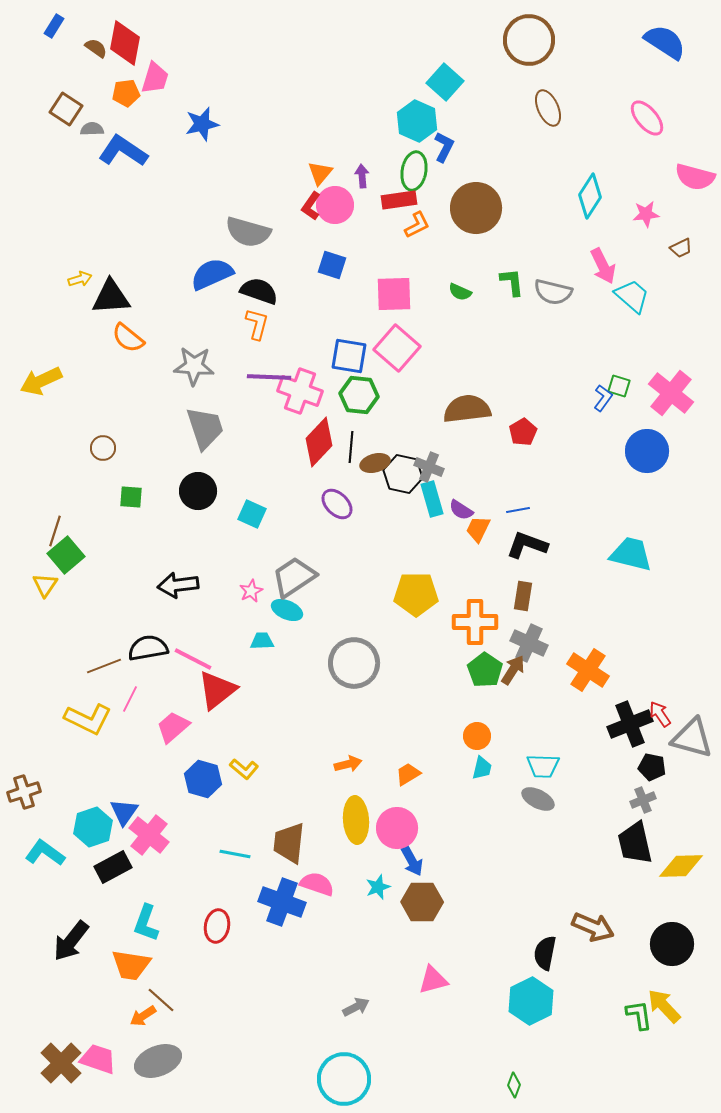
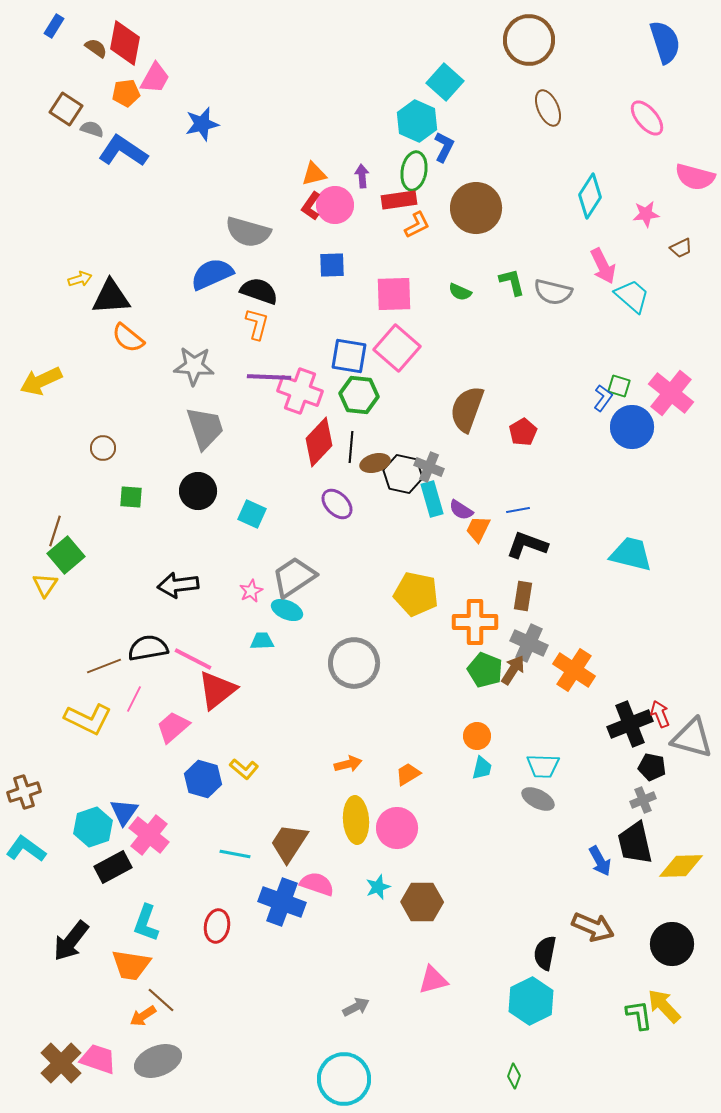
blue semicircle at (665, 42): rotated 39 degrees clockwise
pink trapezoid at (155, 78): rotated 12 degrees clockwise
gray semicircle at (92, 129): rotated 20 degrees clockwise
orange triangle at (320, 173): moved 6 px left, 1 px down; rotated 36 degrees clockwise
blue square at (332, 265): rotated 20 degrees counterclockwise
green L-shape at (512, 282): rotated 8 degrees counterclockwise
brown semicircle at (467, 409): rotated 63 degrees counterclockwise
blue circle at (647, 451): moved 15 px left, 24 px up
yellow pentagon at (416, 594): rotated 12 degrees clockwise
green pentagon at (485, 670): rotated 12 degrees counterclockwise
orange cross at (588, 670): moved 14 px left
pink line at (130, 699): moved 4 px right
red arrow at (660, 714): rotated 12 degrees clockwise
brown trapezoid at (289, 843): rotated 27 degrees clockwise
cyan L-shape at (45, 853): moved 19 px left, 4 px up
blue arrow at (412, 861): moved 188 px right
green diamond at (514, 1085): moved 9 px up
